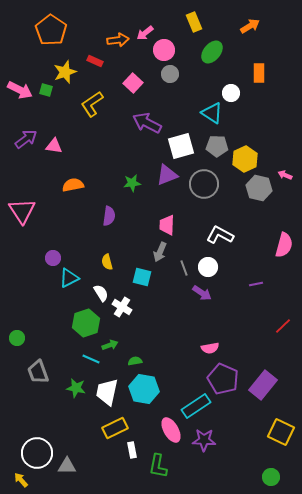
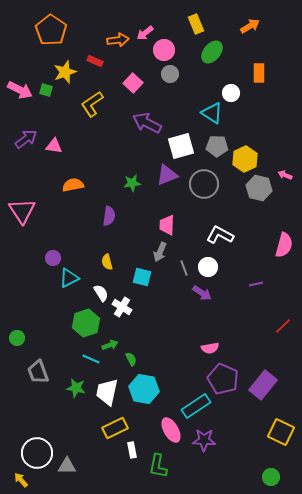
yellow rectangle at (194, 22): moved 2 px right, 2 px down
green semicircle at (135, 361): moved 4 px left, 2 px up; rotated 72 degrees clockwise
